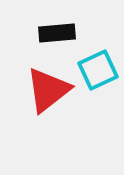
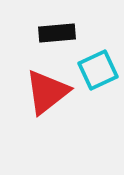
red triangle: moved 1 px left, 2 px down
